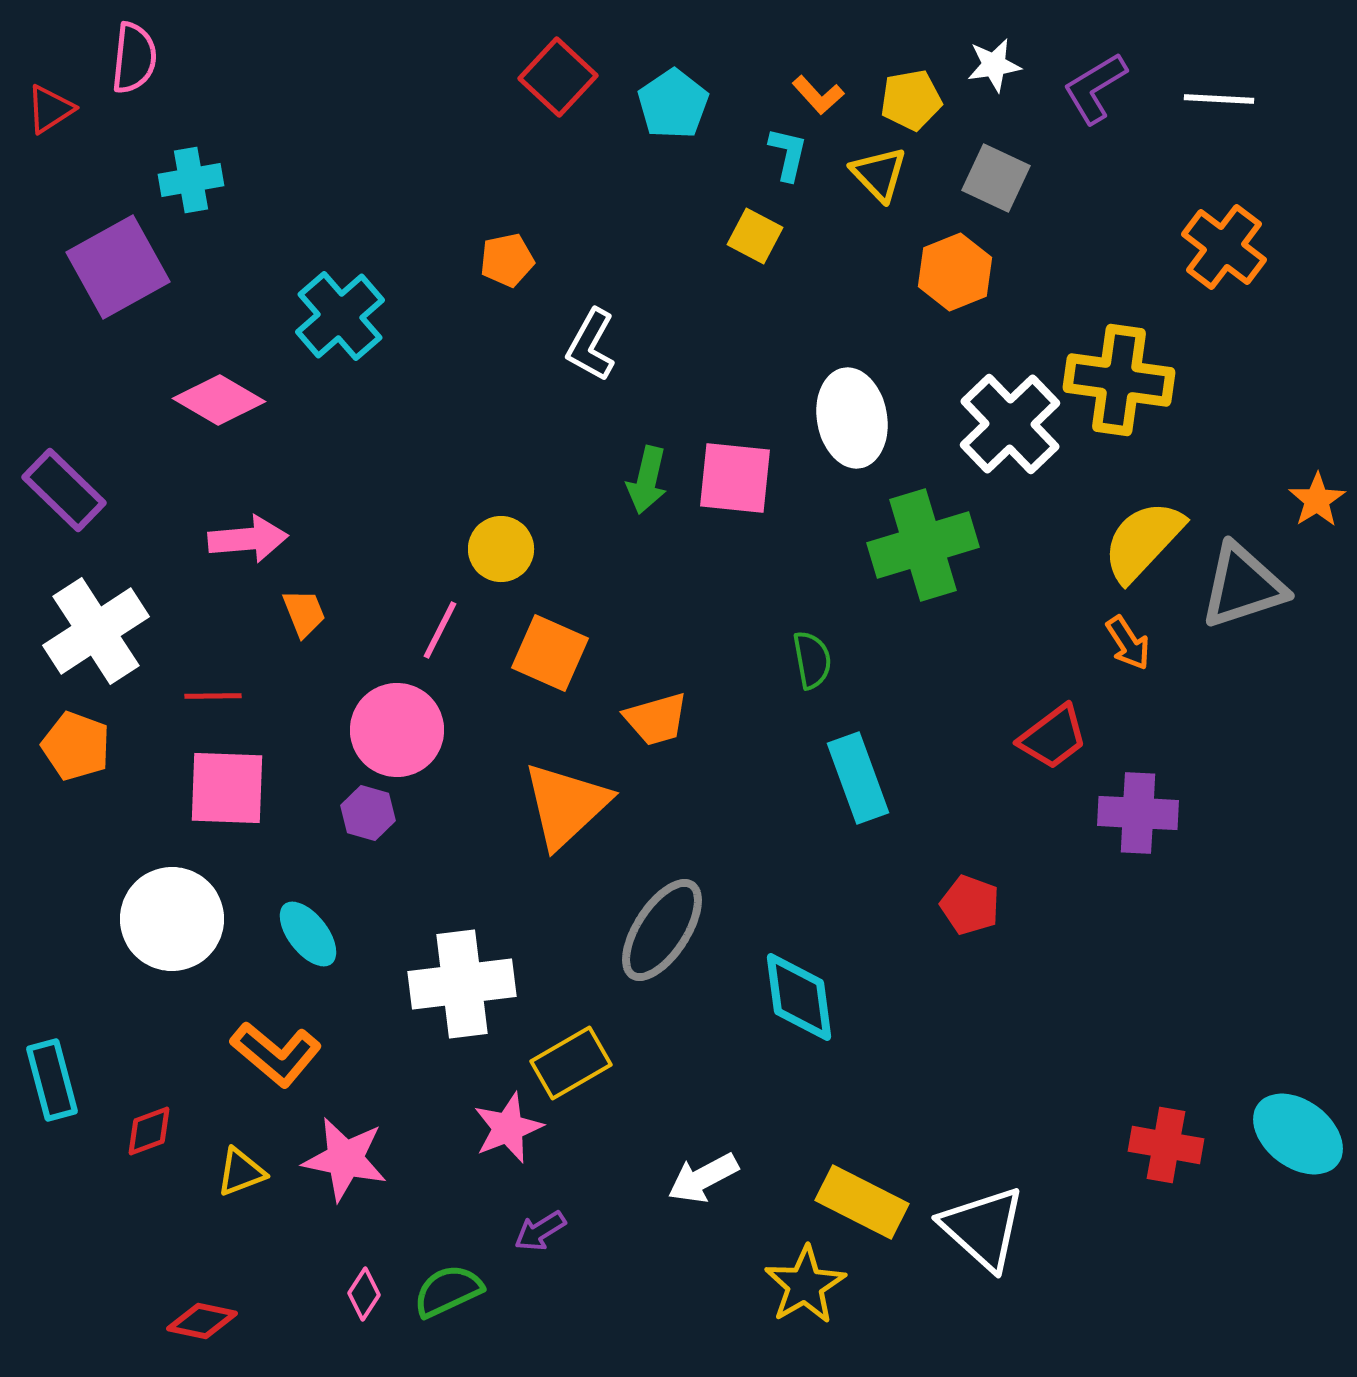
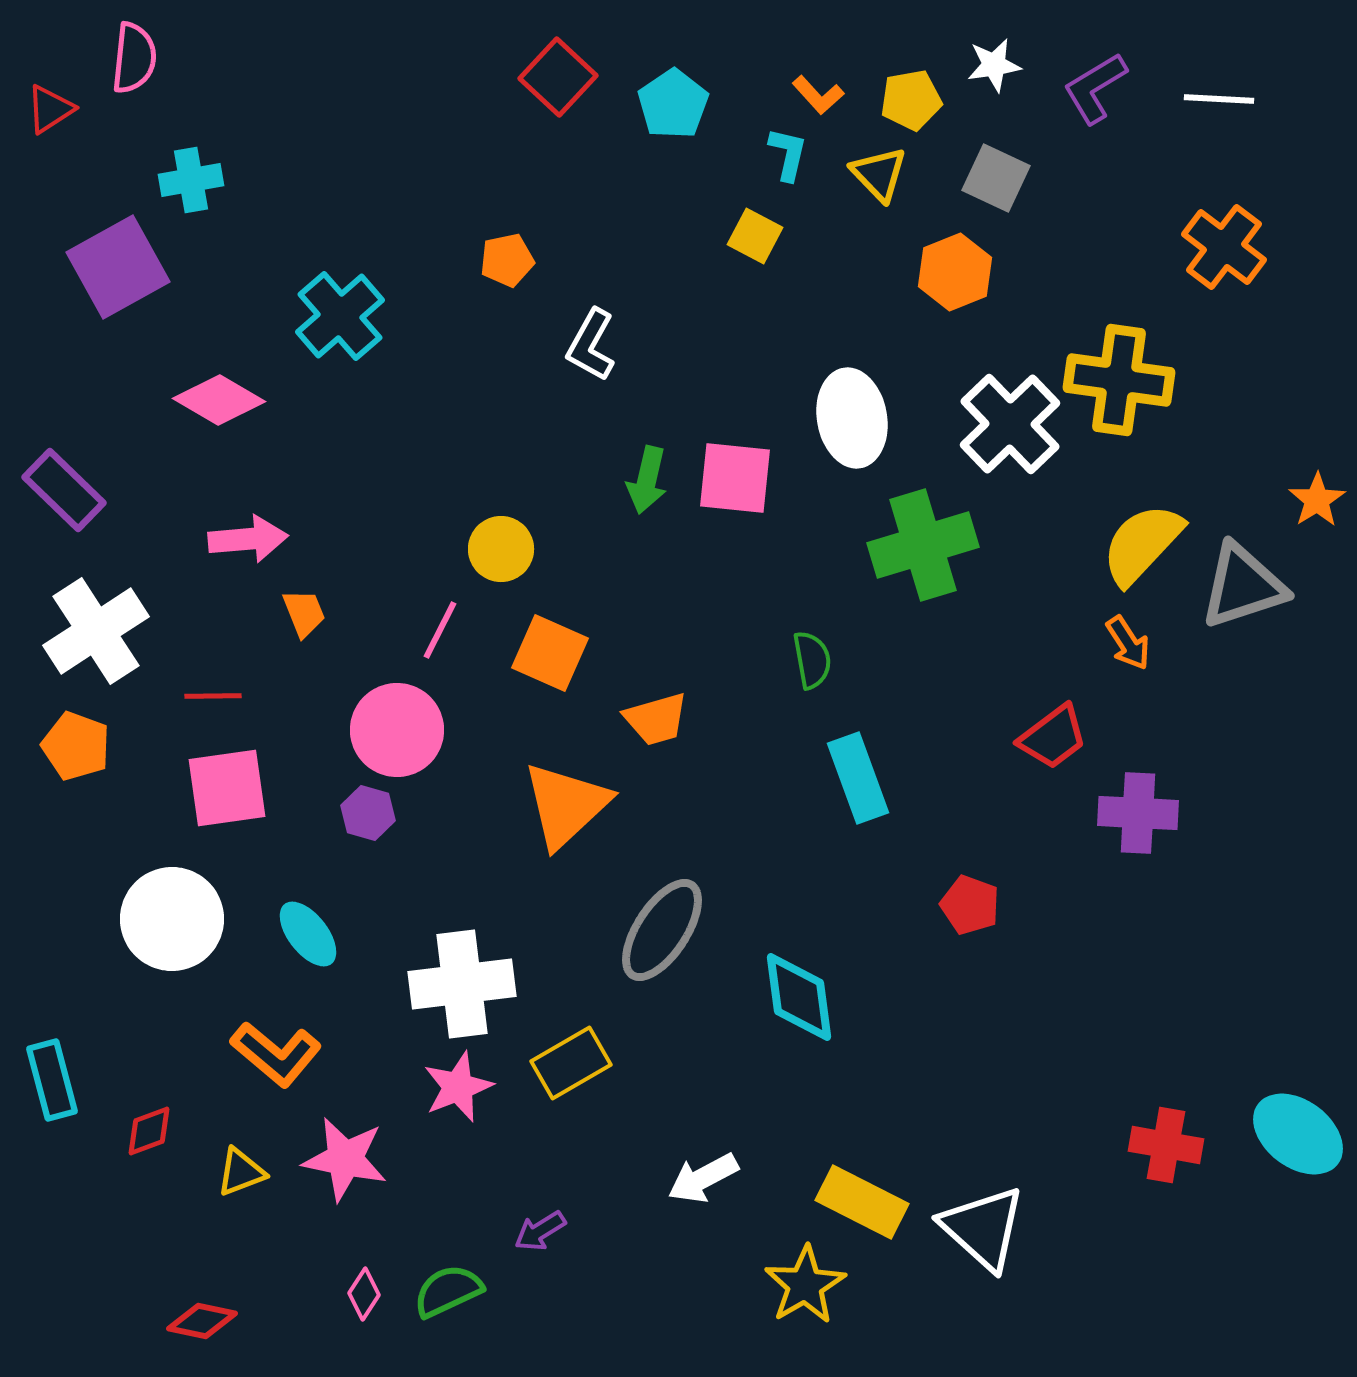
yellow semicircle at (1143, 541): moved 1 px left, 3 px down
pink square at (227, 788): rotated 10 degrees counterclockwise
pink star at (508, 1128): moved 50 px left, 41 px up
